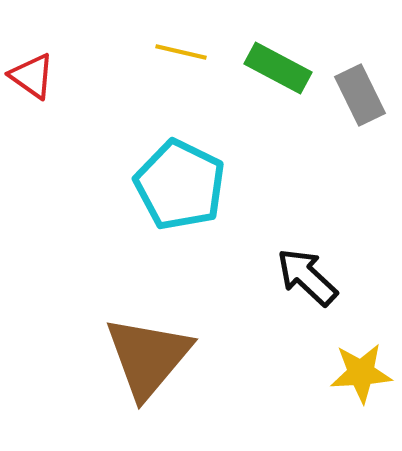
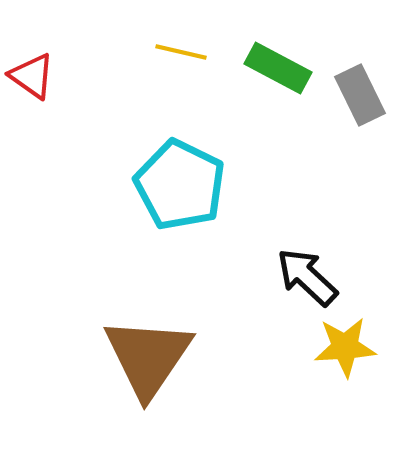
brown triangle: rotated 6 degrees counterclockwise
yellow star: moved 16 px left, 26 px up
